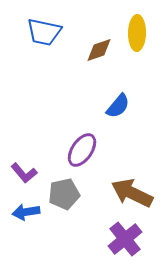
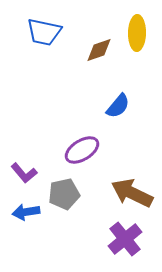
purple ellipse: rotated 24 degrees clockwise
